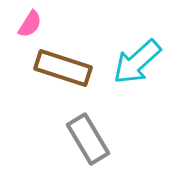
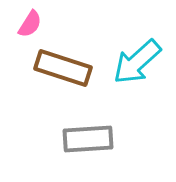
gray rectangle: rotated 63 degrees counterclockwise
